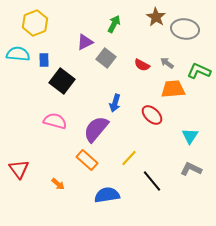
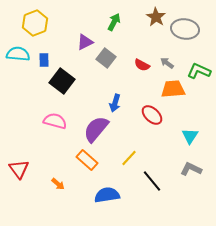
green arrow: moved 2 px up
